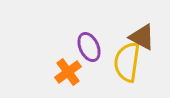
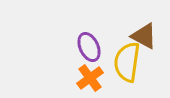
brown triangle: moved 2 px right, 1 px up
orange cross: moved 22 px right, 6 px down
